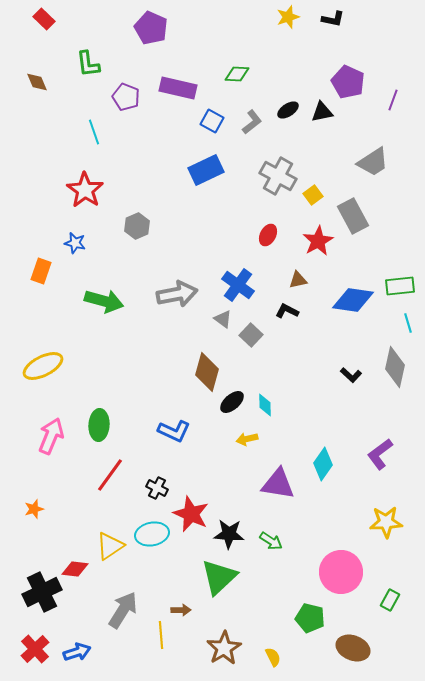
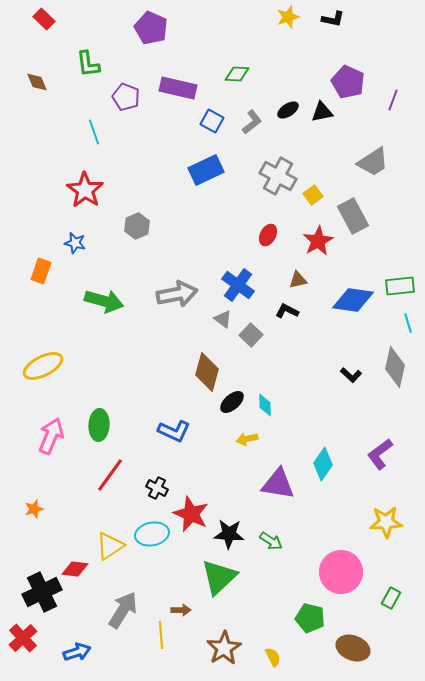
green rectangle at (390, 600): moved 1 px right, 2 px up
red cross at (35, 649): moved 12 px left, 11 px up
